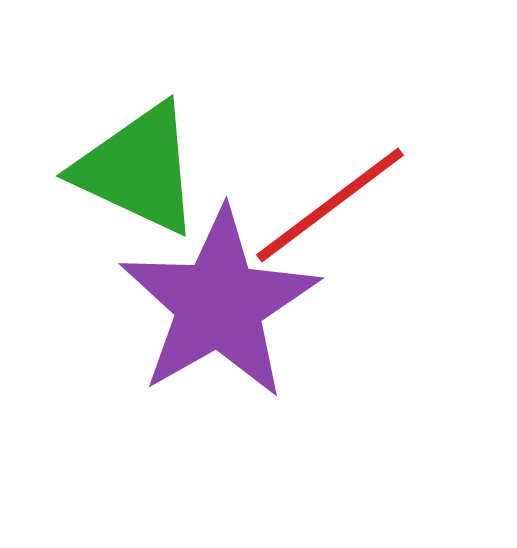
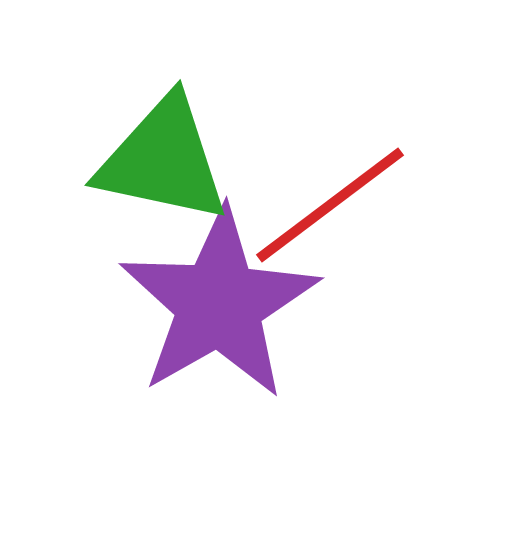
green triangle: moved 25 px right, 9 px up; rotated 13 degrees counterclockwise
